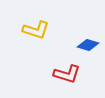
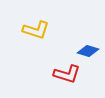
blue diamond: moved 6 px down
